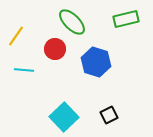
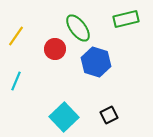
green ellipse: moved 6 px right, 6 px down; rotated 8 degrees clockwise
cyan line: moved 8 px left, 11 px down; rotated 72 degrees counterclockwise
